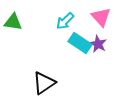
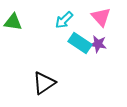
cyan arrow: moved 1 px left, 1 px up
purple star: rotated 18 degrees counterclockwise
